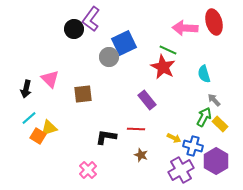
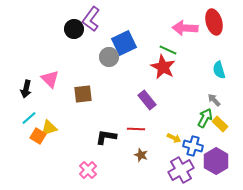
cyan semicircle: moved 15 px right, 4 px up
green arrow: moved 1 px right, 1 px down
